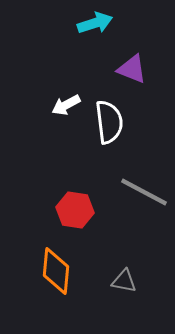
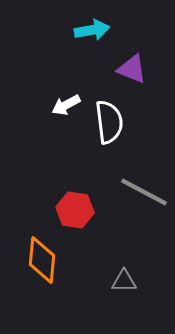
cyan arrow: moved 3 px left, 7 px down; rotated 8 degrees clockwise
orange diamond: moved 14 px left, 11 px up
gray triangle: rotated 12 degrees counterclockwise
